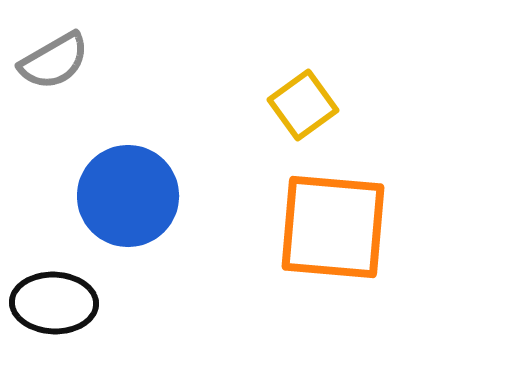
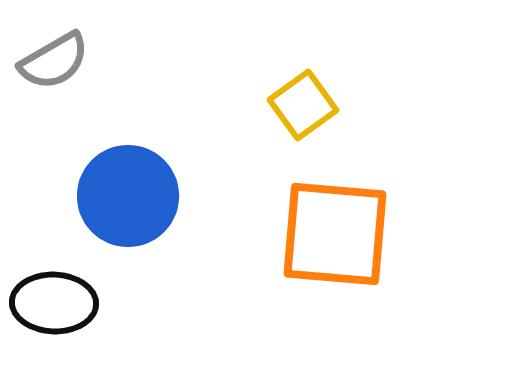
orange square: moved 2 px right, 7 px down
